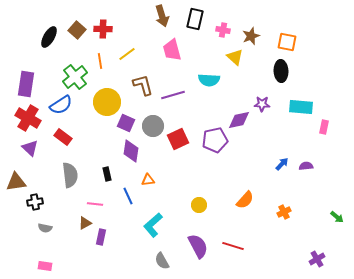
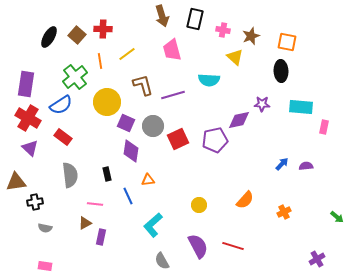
brown square at (77, 30): moved 5 px down
